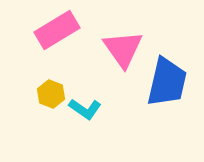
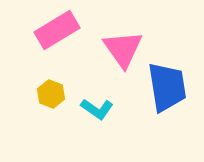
blue trapezoid: moved 5 px down; rotated 22 degrees counterclockwise
cyan L-shape: moved 12 px right
